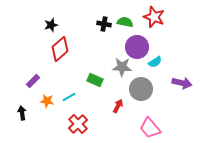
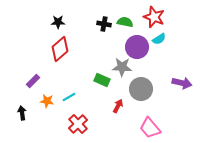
black star: moved 7 px right, 3 px up; rotated 16 degrees clockwise
cyan semicircle: moved 4 px right, 23 px up
green rectangle: moved 7 px right
